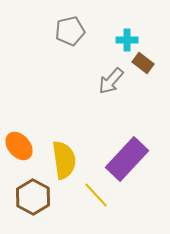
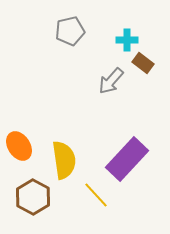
orange ellipse: rotated 8 degrees clockwise
